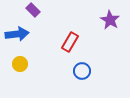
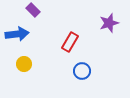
purple star: moved 1 px left, 3 px down; rotated 24 degrees clockwise
yellow circle: moved 4 px right
